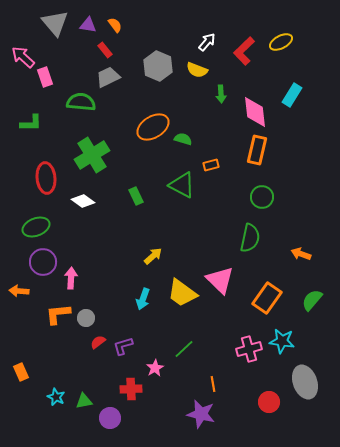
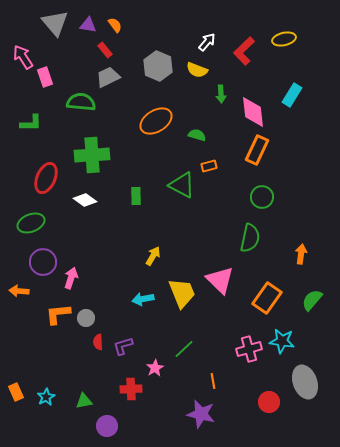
yellow ellipse at (281, 42): moved 3 px right, 3 px up; rotated 15 degrees clockwise
pink arrow at (23, 57): rotated 15 degrees clockwise
pink diamond at (255, 112): moved 2 px left
orange ellipse at (153, 127): moved 3 px right, 6 px up
green semicircle at (183, 139): moved 14 px right, 4 px up
orange rectangle at (257, 150): rotated 12 degrees clockwise
green cross at (92, 155): rotated 28 degrees clockwise
orange rectangle at (211, 165): moved 2 px left, 1 px down
red ellipse at (46, 178): rotated 28 degrees clockwise
green rectangle at (136, 196): rotated 24 degrees clockwise
white diamond at (83, 201): moved 2 px right, 1 px up
green ellipse at (36, 227): moved 5 px left, 4 px up
orange arrow at (301, 254): rotated 78 degrees clockwise
yellow arrow at (153, 256): rotated 18 degrees counterclockwise
pink arrow at (71, 278): rotated 15 degrees clockwise
yellow trapezoid at (182, 293): rotated 148 degrees counterclockwise
cyan arrow at (143, 299): rotated 60 degrees clockwise
red semicircle at (98, 342): rotated 56 degrees counterclockwise
orange rectangle at (21, 372): moved 5 px left, 20 px down
orange line at (213, 384): moved 3 px up
cyan star at (56, 397): moved 10 px left; rotated 18 degrees clockwise
purple circle at (110, 418): moved 3 px left, 8 px down
